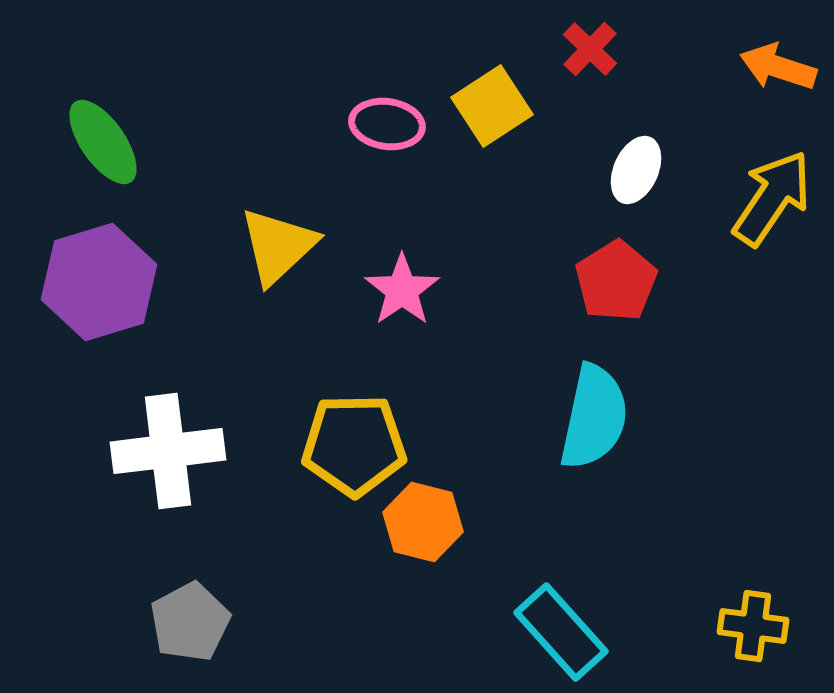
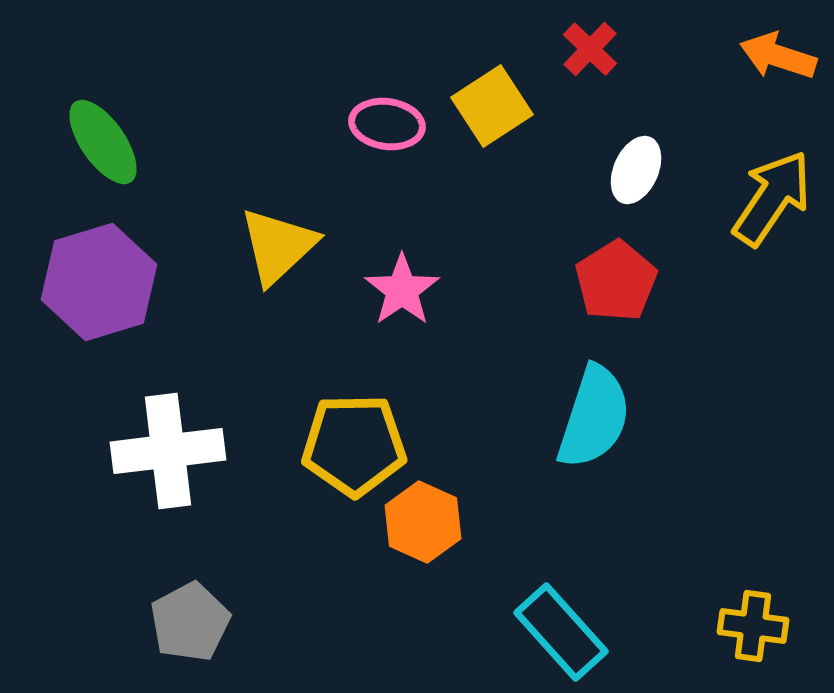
orange arrow: moved 11 px up
cyan semicircle: rotated 6 degrees clockwise
orange hexagon: rotated 10 degrees clockwise
